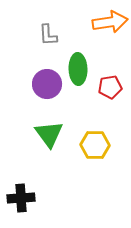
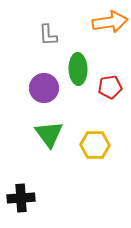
purple circle: moved 3 px left, 4 px down
